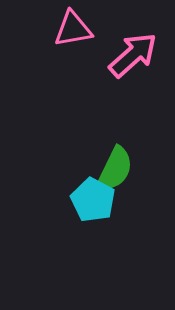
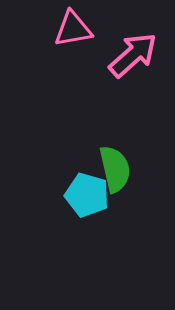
green semicircle: rotated 39 degrees counterclockwise
cyan pentagon: moved 6 px left, 5 px up; rotated 12 degrees counterclockwise
